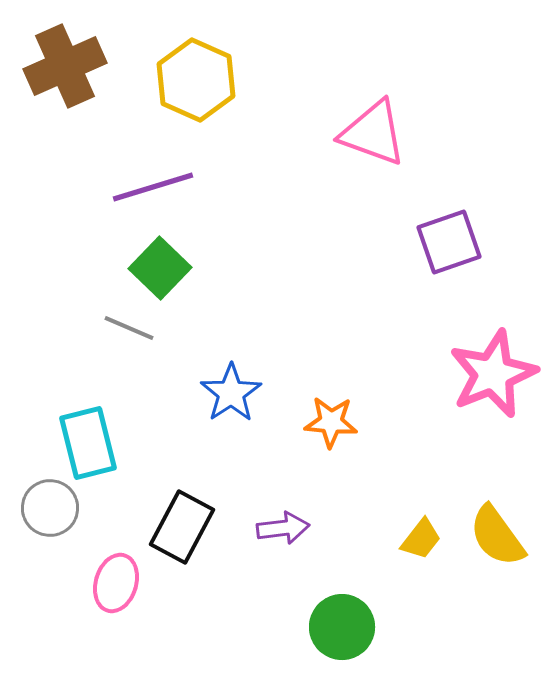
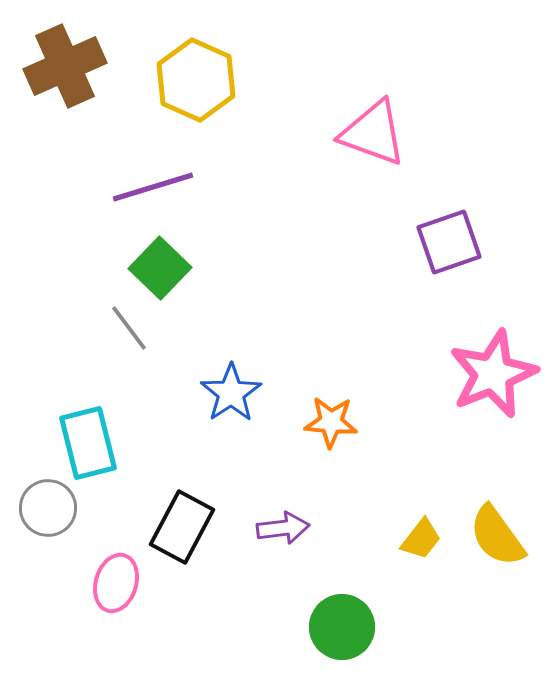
gray line: rotated 30 degrees clockwise
gray circle: moved 2 px left
